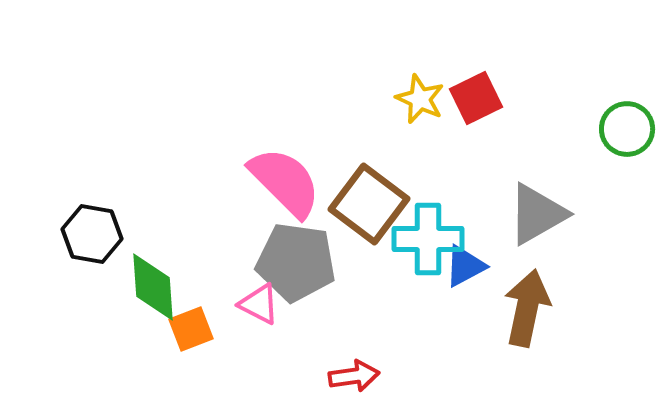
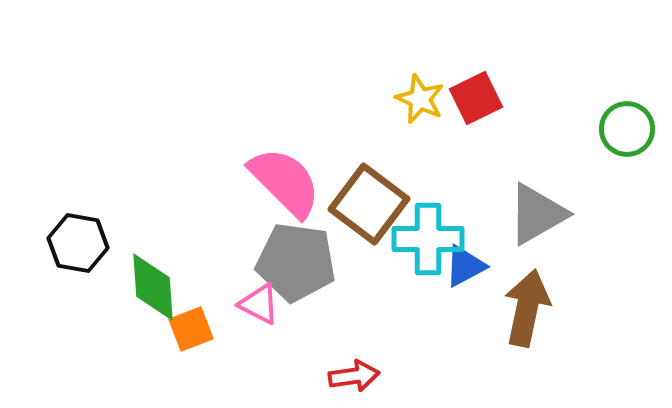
black hexagon: moved 14 px left, 9 px down
